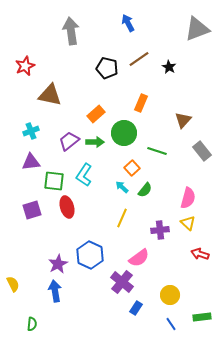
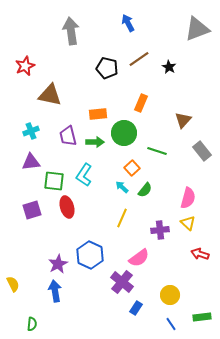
orange rectangle at (96, 114): moved 2 px right; rotated 36 degrees clockwise
purple trapezoid at (69, 141): moved 1 px left, 5 px up; rotated 65 degrees counterclockwise
